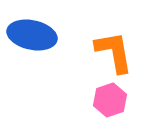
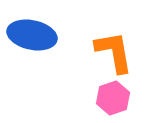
pink hexagon: moved 3 px right, 2 px up
